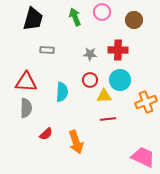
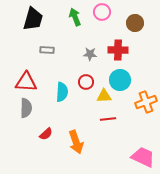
brown circle: moved 1 px right, 3 px down
red circle: moved 4 px left, 2 px down
